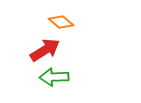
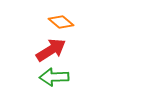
red arrow: moved 6 px right
